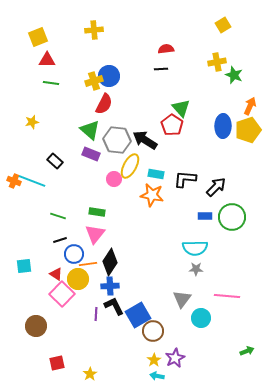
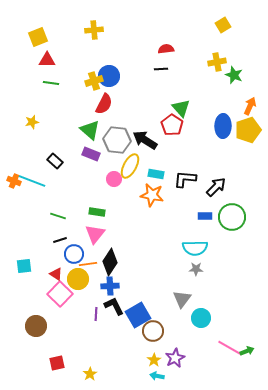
pink square at (62, 294): moved 2 px left
pink line at (227, 296): moved 3 px right, 52 px down; rotated 25 degrees clockwise
